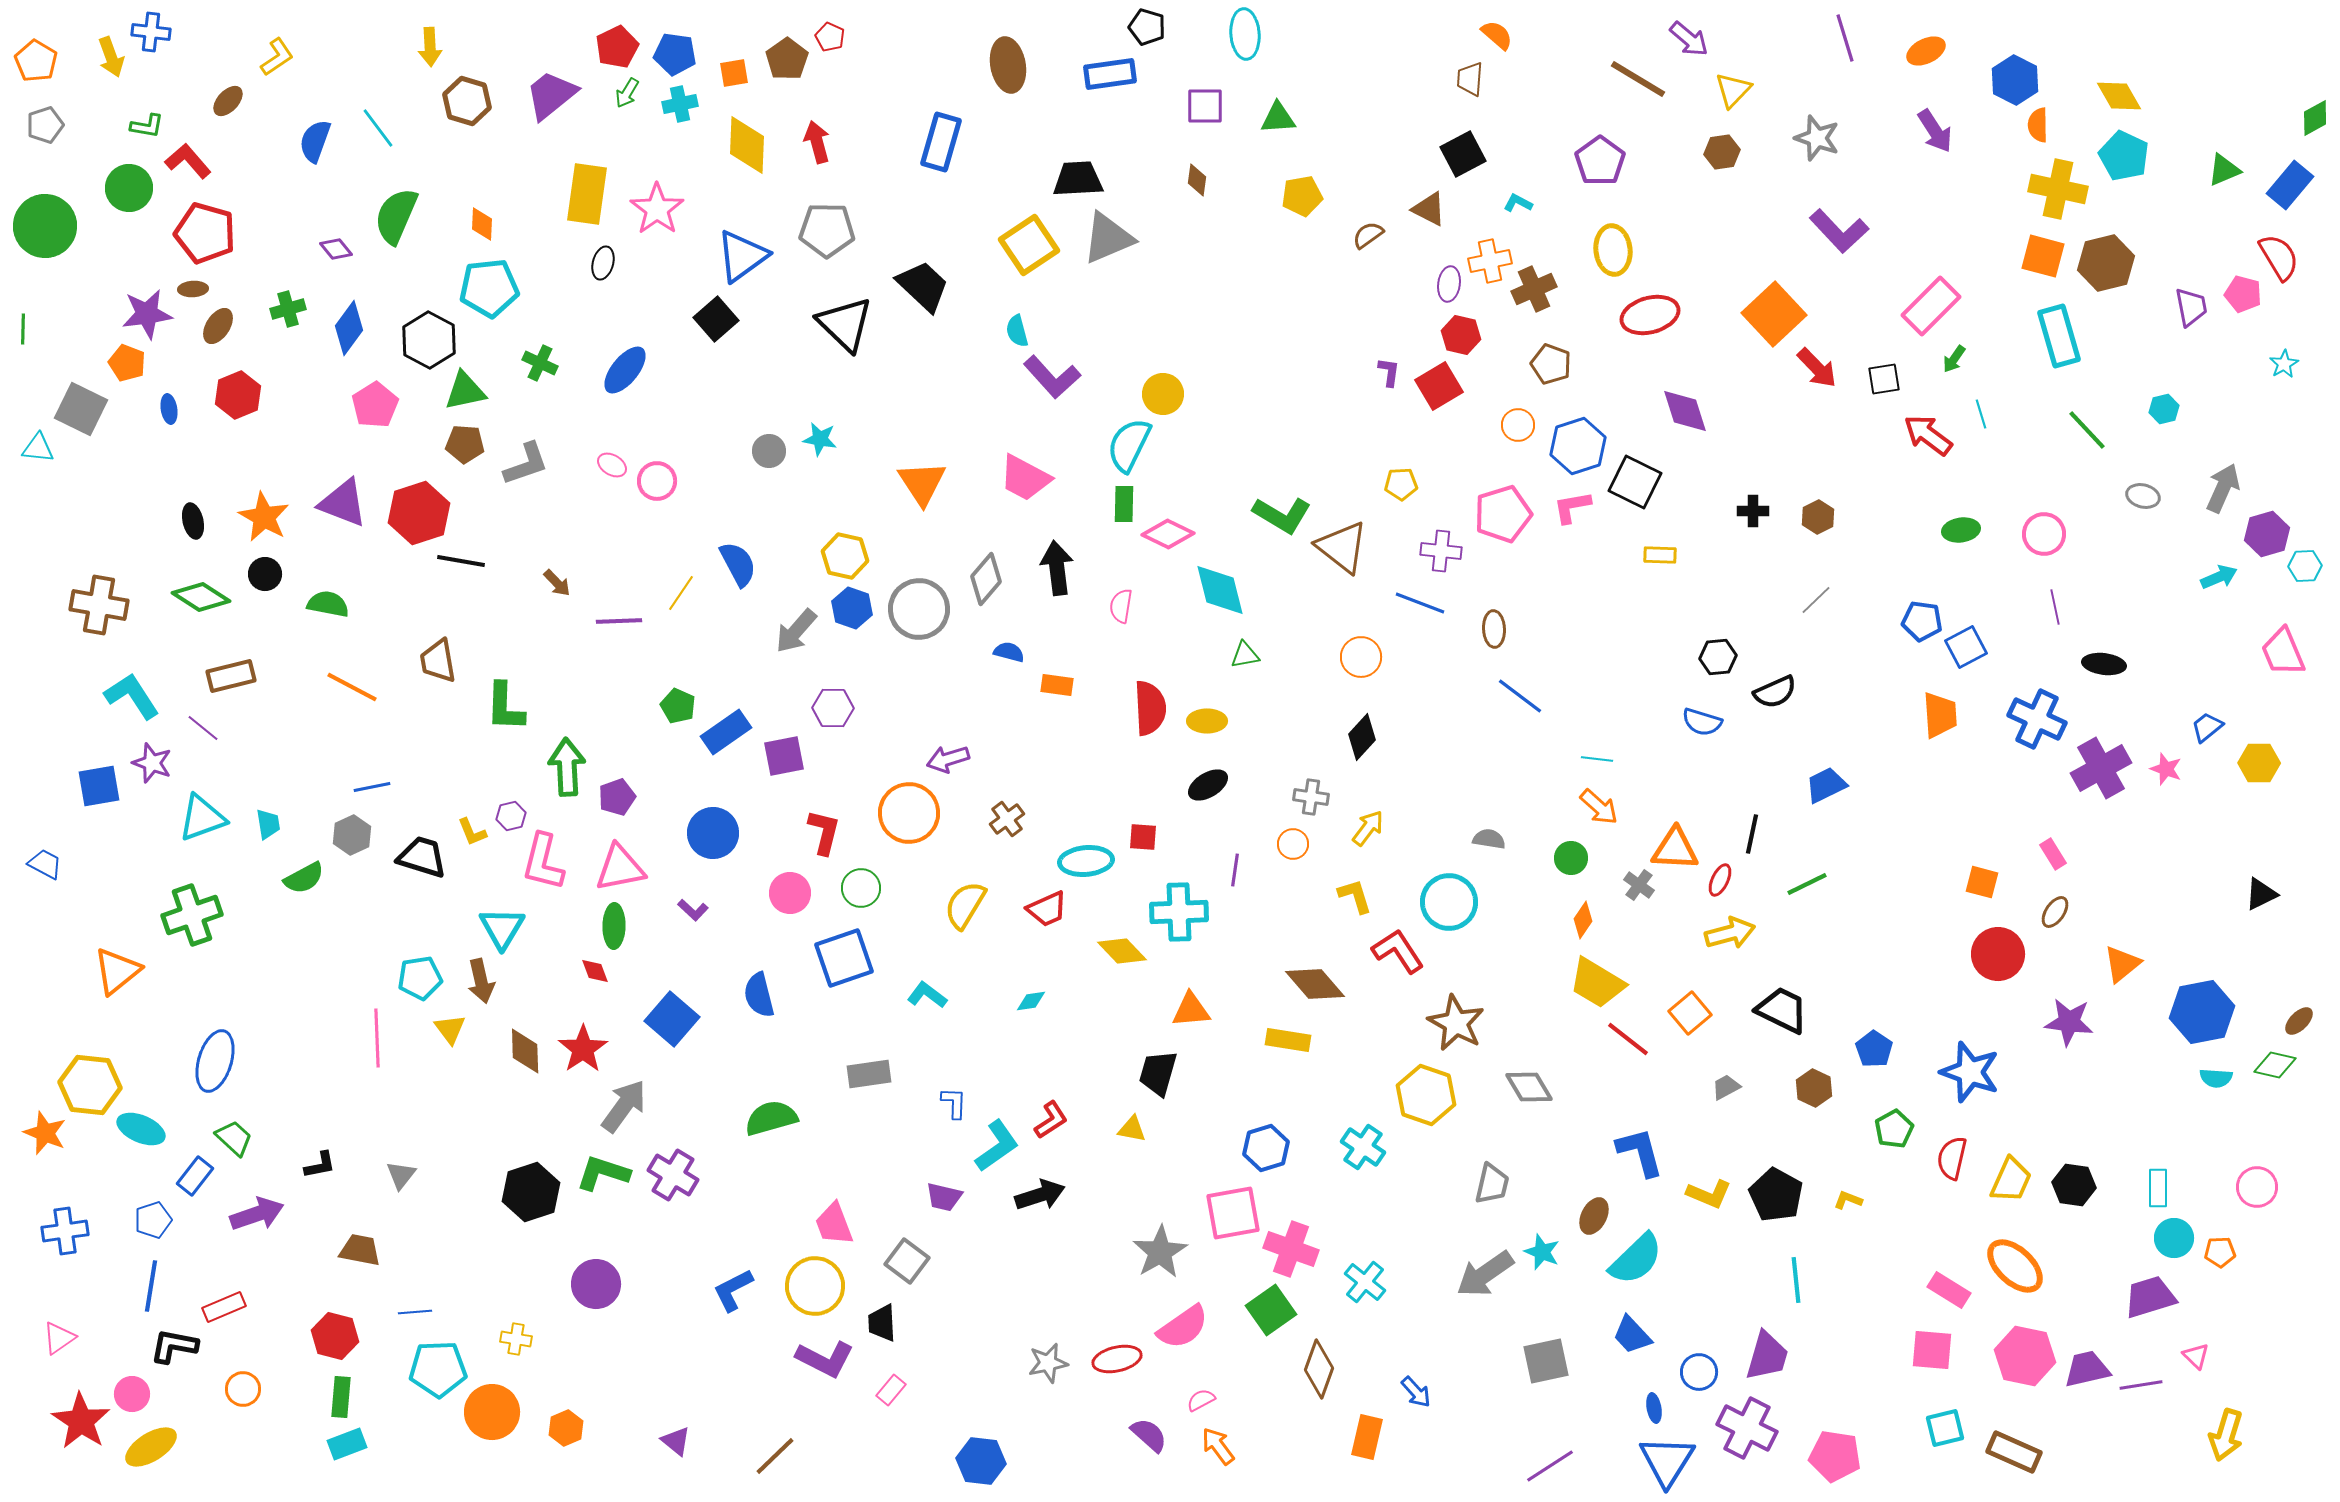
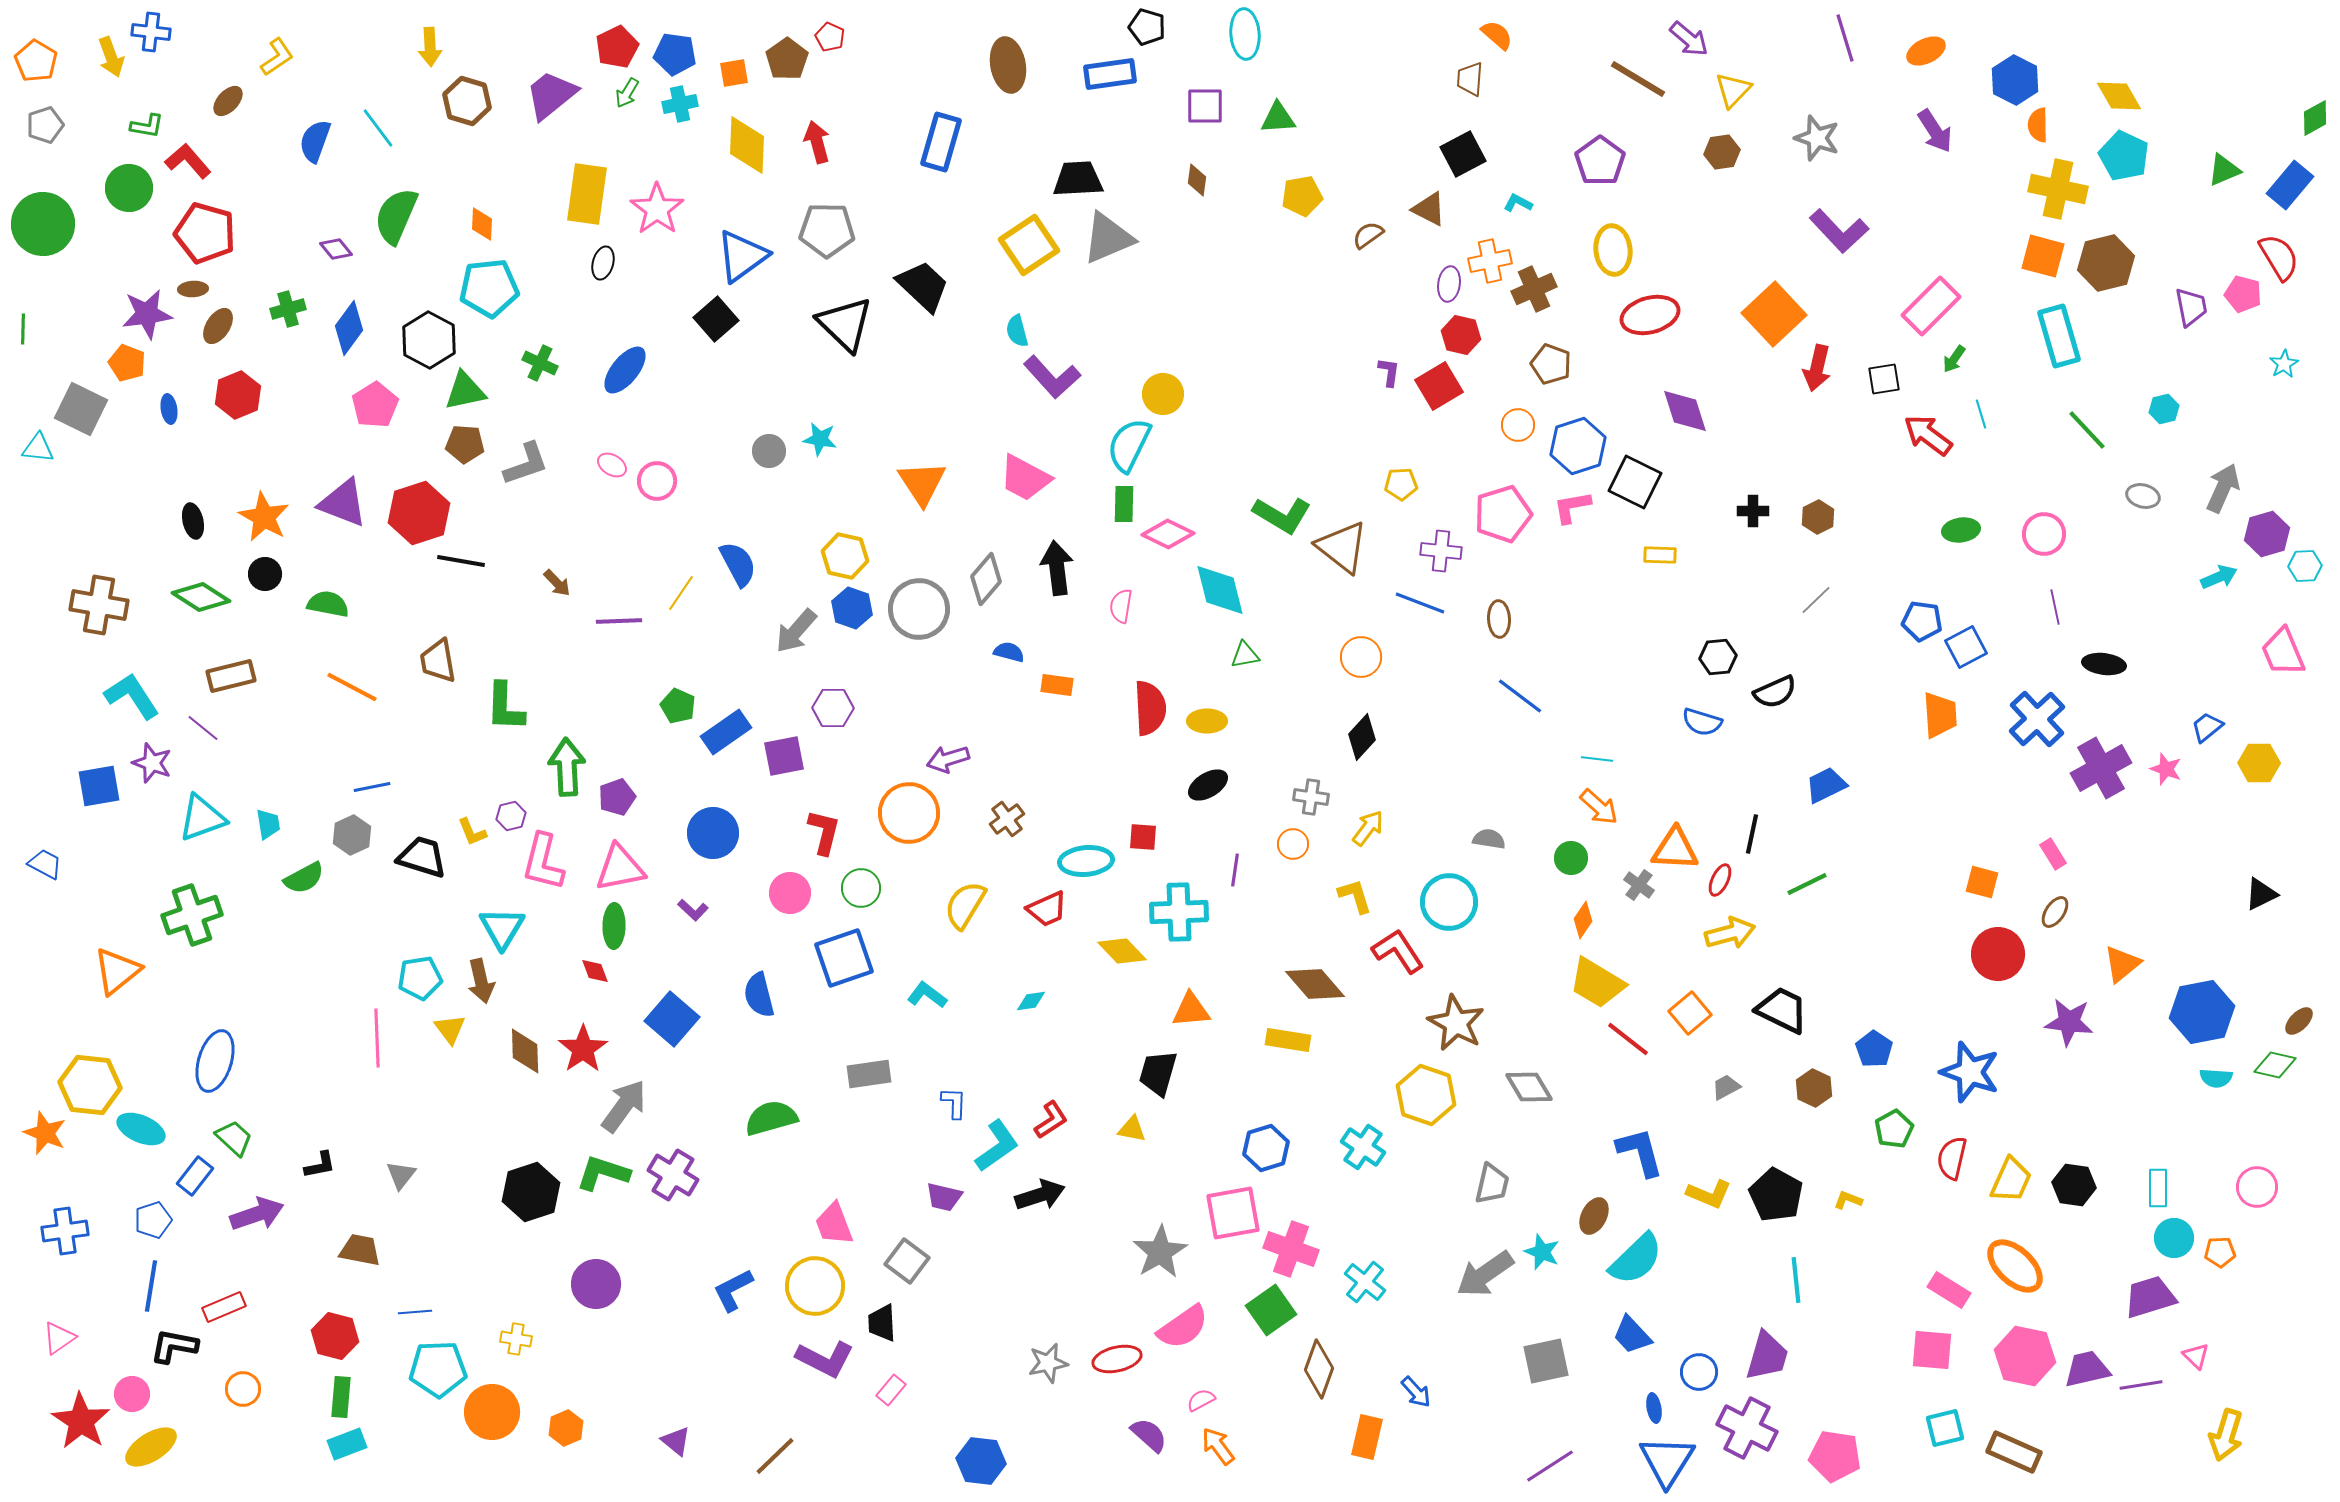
green circle at (45, 226): moved 2 px left, 2 px up
red arrow at (1817, 368): rotated 57 degrees clockwise
brown ellipse at (1494, 629): moved 5 px right, 10 px up
blue cross at (2037, 719): rotated 22 degrees clockwise
